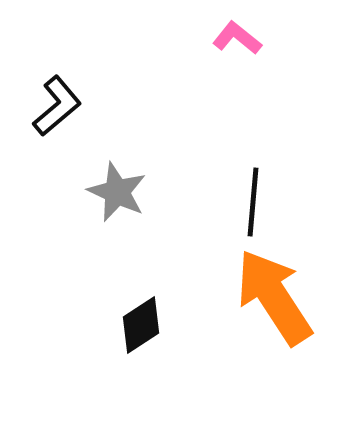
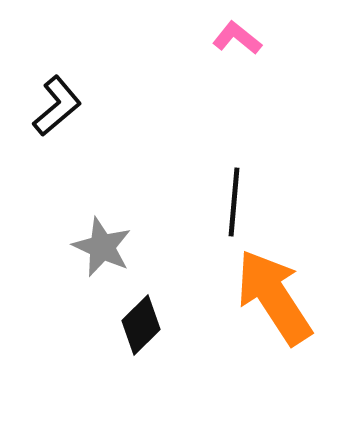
gray star: moved 15 px left, 55 px down
black line: moved 19 px left
black diamond: rotated 12 degrees counterclockwise
